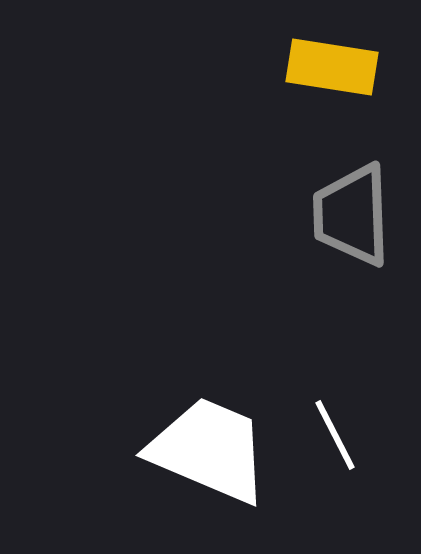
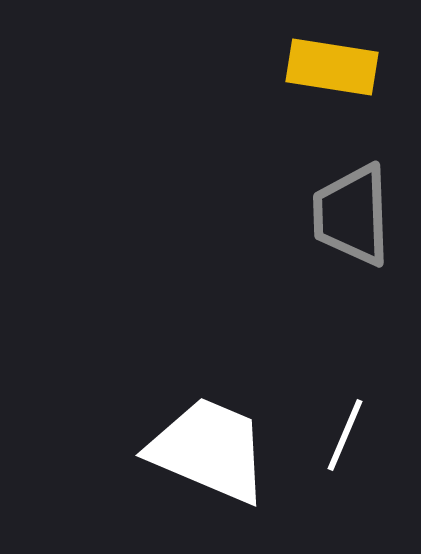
white line: moved 10 px right; rotated 50 degrees clockwise
